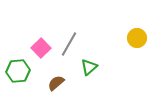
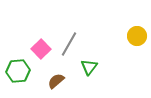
yellow circle: moved 2 px up
pink square: moved 1 px down
green triangle: rotated 12 degrees counterclockwise
brown semicircle: moved 2 px up
